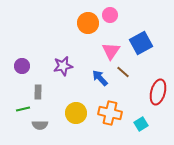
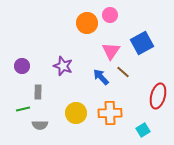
orange circle: moved 1 px left
blue square: moved 1 px right
purple star: rotated 30 degrees clockwise
blue arrow: moved 1 px right, 1 px up
red ellipse: moved 4 px down
orange cross: rotated 15 degrees counterclockwise
cyan square: moved 2 px right, 6 px down
